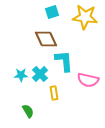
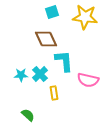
green semicircle: moved 4 px down; rotated 16 degrees counterclockwise
